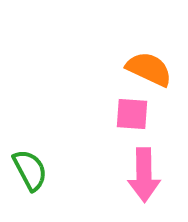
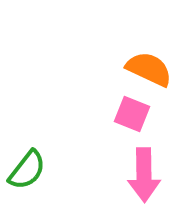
pink square: rotated 18 degrees clockwise
green semicircle: moved 3 px left; rotated 66 degrees clockwise
